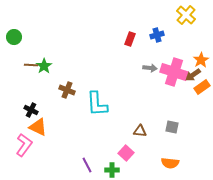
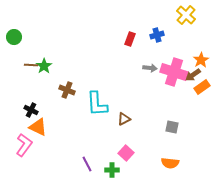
brown triangle: moved 16 px left, 12 px up; rotated 32 degrees counterclockwise
purple line: moved 1 px up
